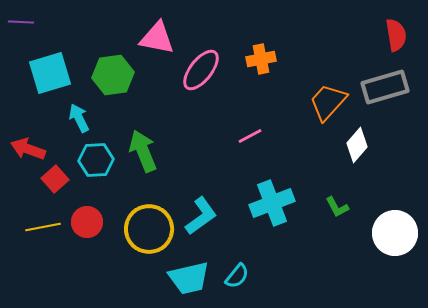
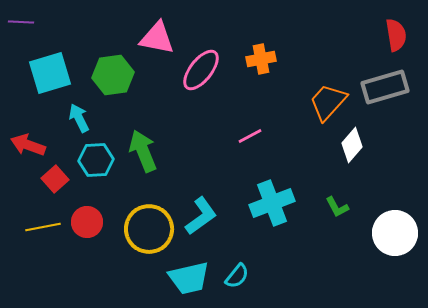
white diamond: moved 5 px left
red arrow: moved 4 px up
